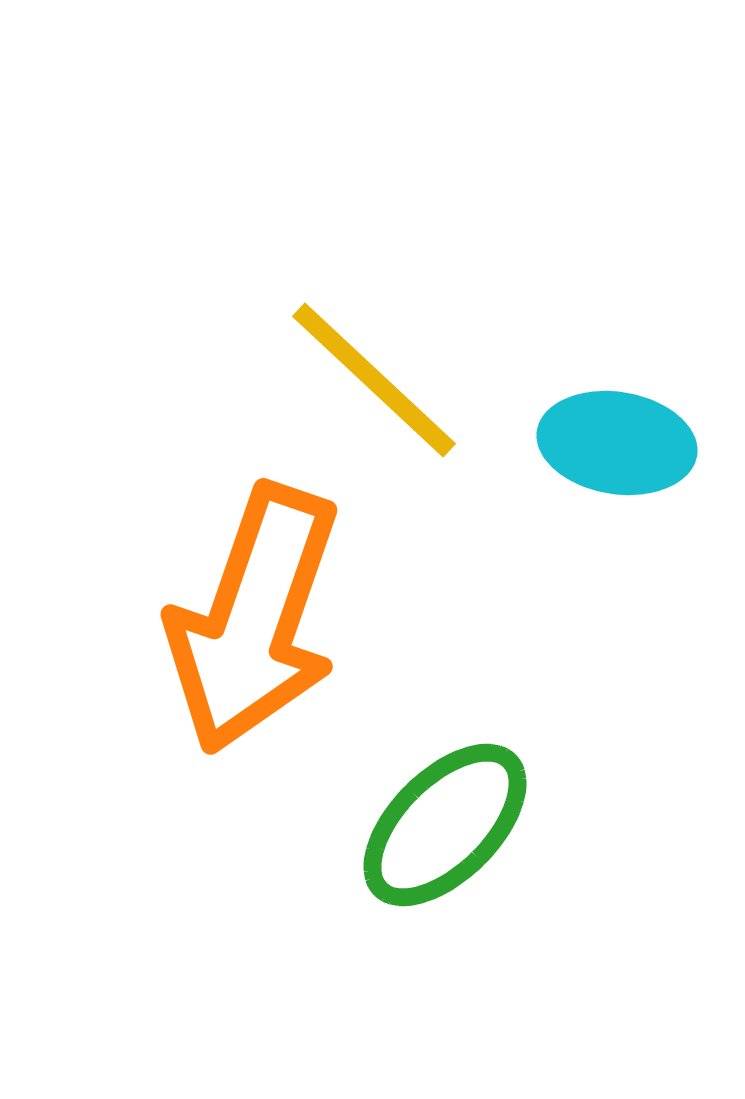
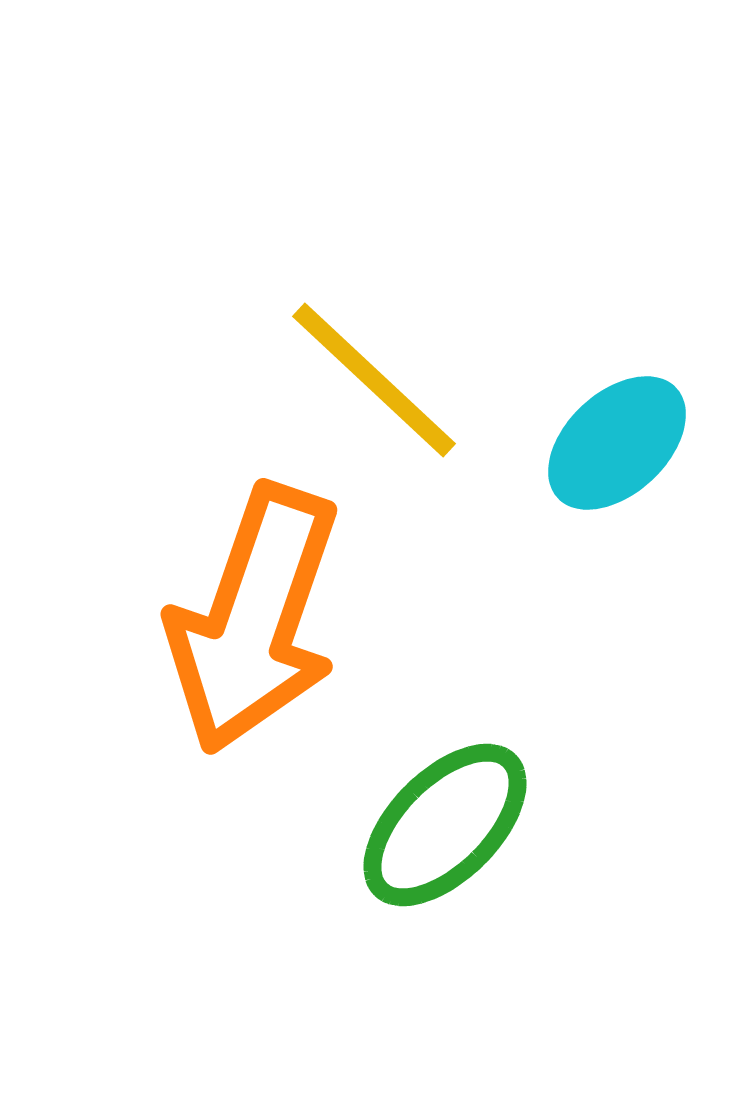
cyan ellipse: rotated 52 degrees counterclockwise
